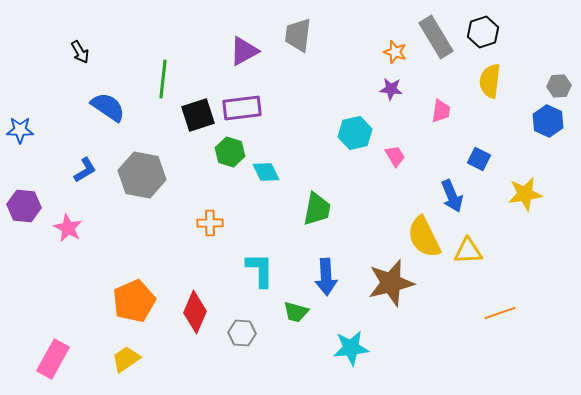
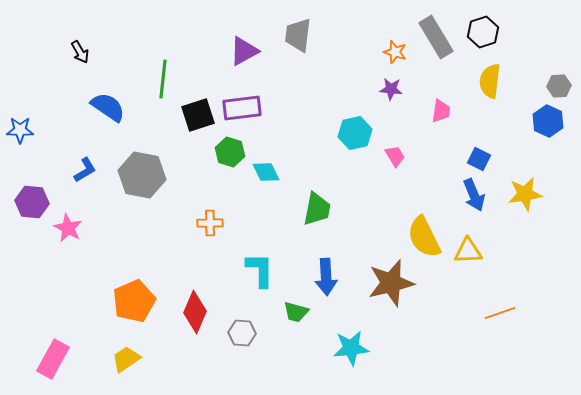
blue arrow at (452, 196): moved 22 px right, 1 px up
purple hexagon at (24, 206): moved 8 px right, 4 px up
